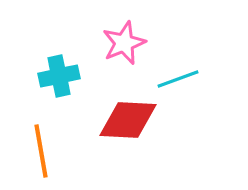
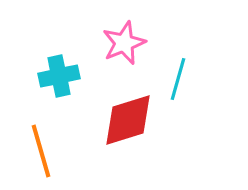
cyan line: rotated 54 degrees counterclockwise
red diamond: rotated 20 degrees counterclockwise
orange line: rotated 6 degrees counterclockwise
